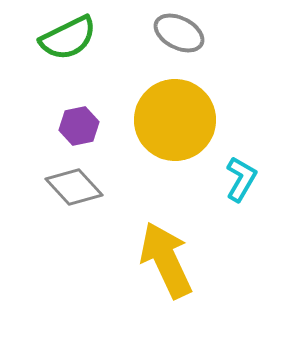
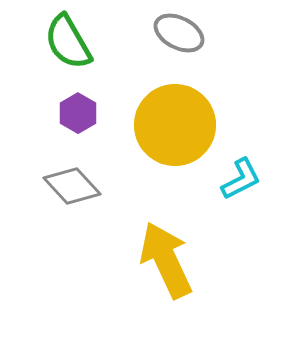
green semicircle: moved 4 px down; rotated 86 degrees clockwise
yellow circle: moved 5 px down
purple hexagon: moved 1 px left, 13 px up; rotated 18 degrees counterclockwise
cyan L-shape: rotated 33 degrees clockwise
gray diamond: moved 2 px left, 1 px up
